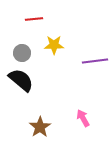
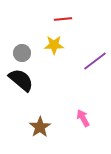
red line: moved 29 px right
purple line: rotated 30 degrees counterclockwise
